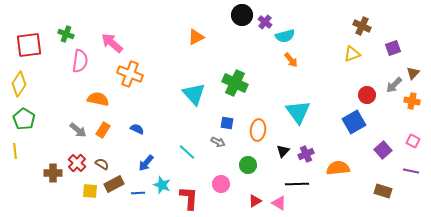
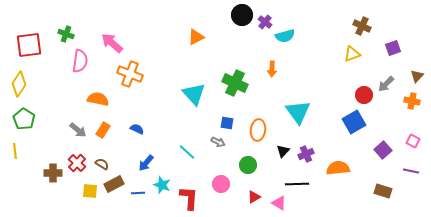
orange arrow at (291, 60): moved 19 px left, 9 px down; rotated 42 degrees clockwise
brown triangle at (413, 73): moved 4 px right, 3 px down
gray arrow at (394, 85): moved 8 px left, 1 px up
red circle at (367, 95): moved 3 px left
red triangle at (255, 201): moved 1 px left, 4 px up
